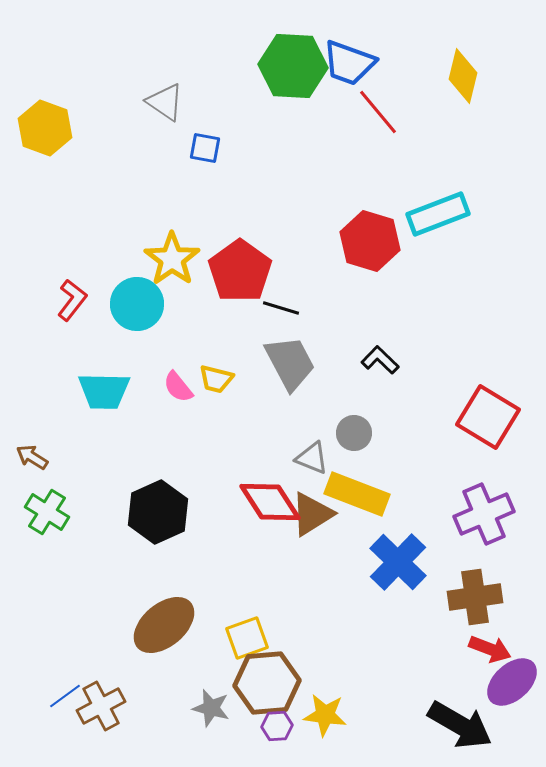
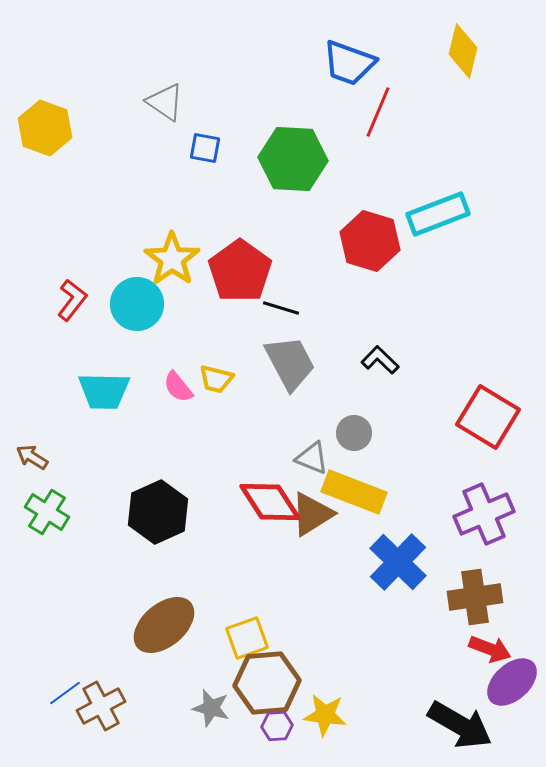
green hexagon at (293, 66): moved 93 px down
yellow diamond at (463, 76): moved 25 px up
red line at (378, 112): rotated 63 degrees clockwise
yellow rectangle at (357, 494): moved 3 px left, 2 px up
blue line at (65, 696): moved 3 px up
